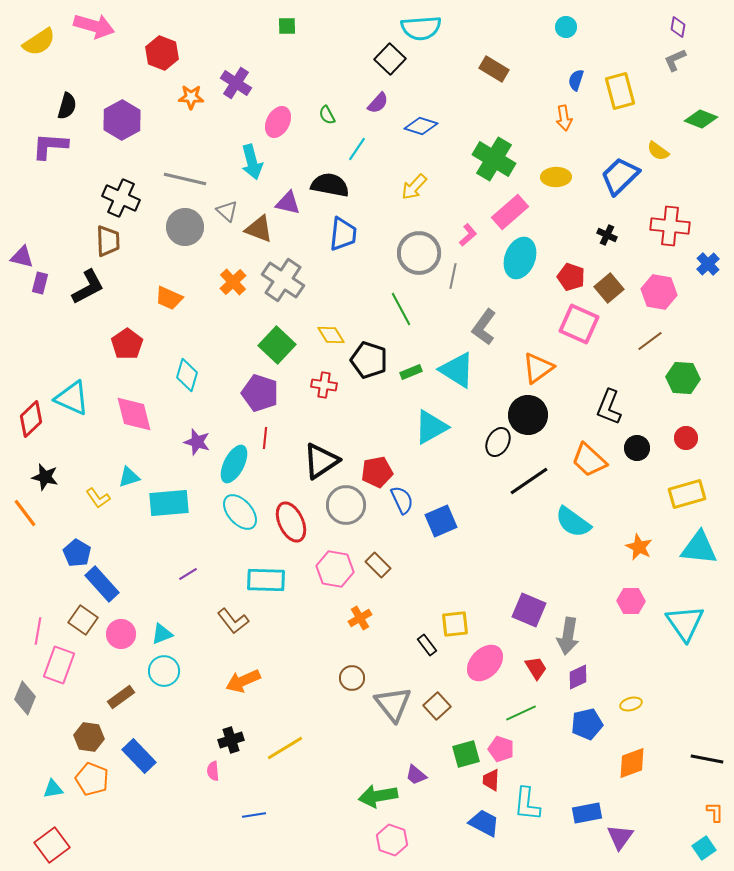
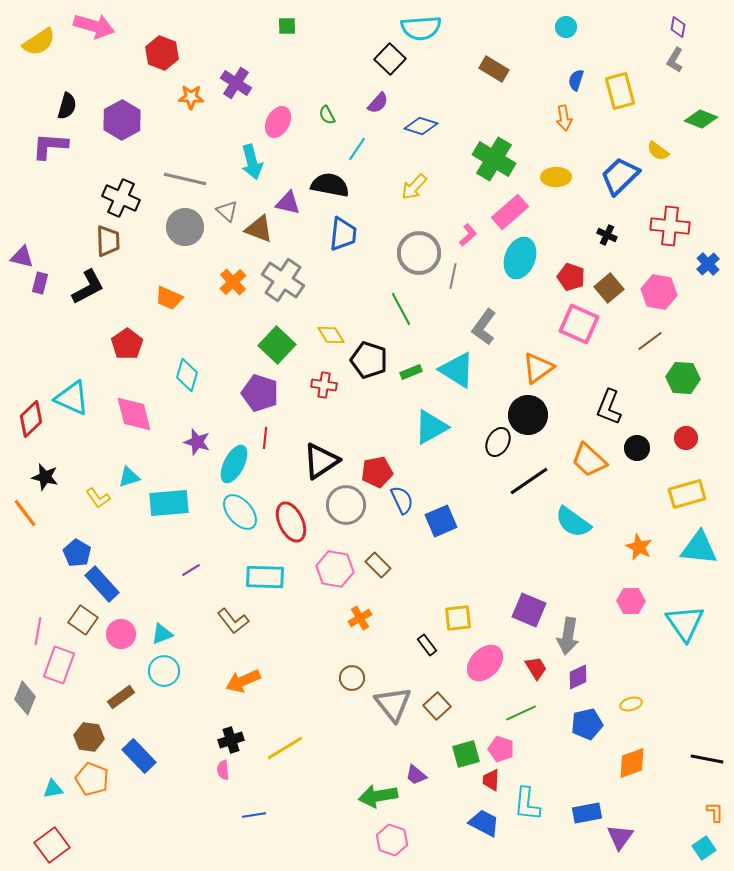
gray L-shape at (675, 60): rotated 35 degrees counterclockwise
purple line at (188, 574): moved 3 px right, 4 px up
cyan rectangle at (266, 580): moved 1 px left, 3 px up
yellow square at (455, 624): moved 3 px right, 6 px up
pink semicircle at (213, 771): moved 10 px right, 1 px up
